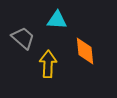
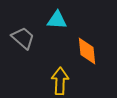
orange diamond: moved 2 px right
yellow arrow: moved 12 px right, 17 px down
